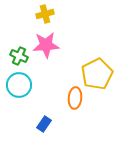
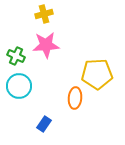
yellow cross: moved 1 px left
green cross: moved 3 px left
yellow pentagon: rotated 24 degrees clockwise
cyan circle: moved 1 px down
